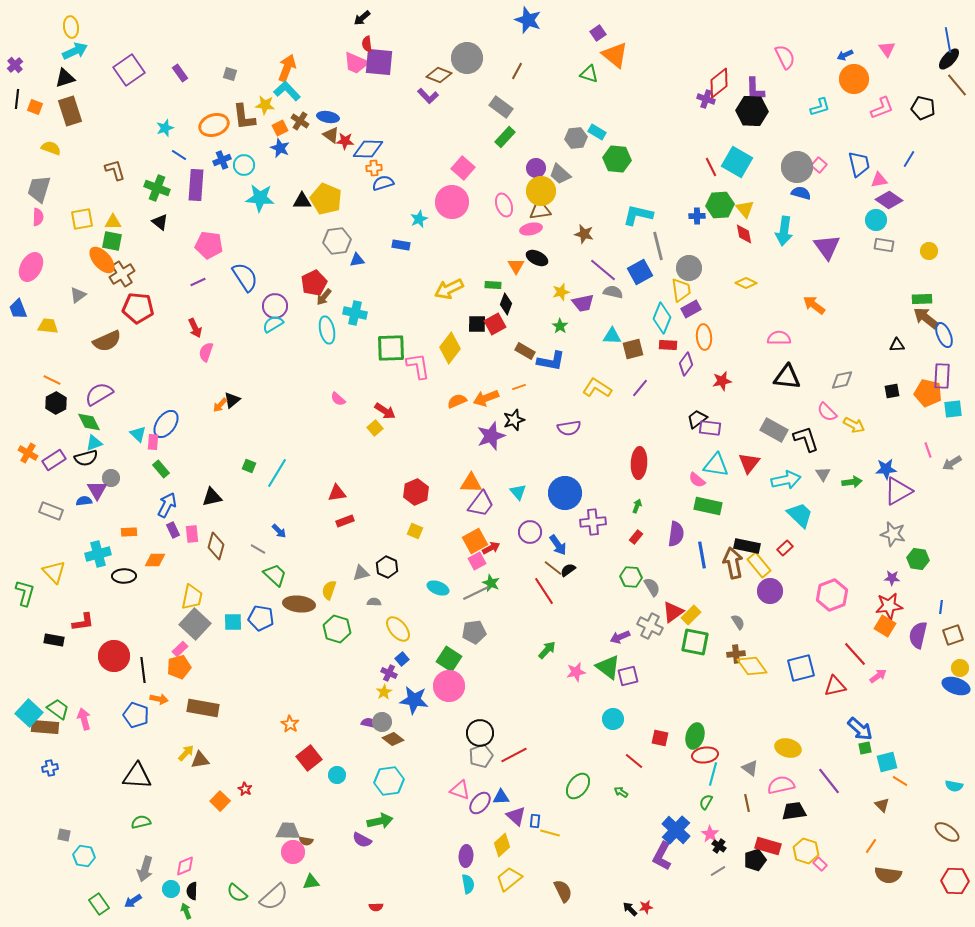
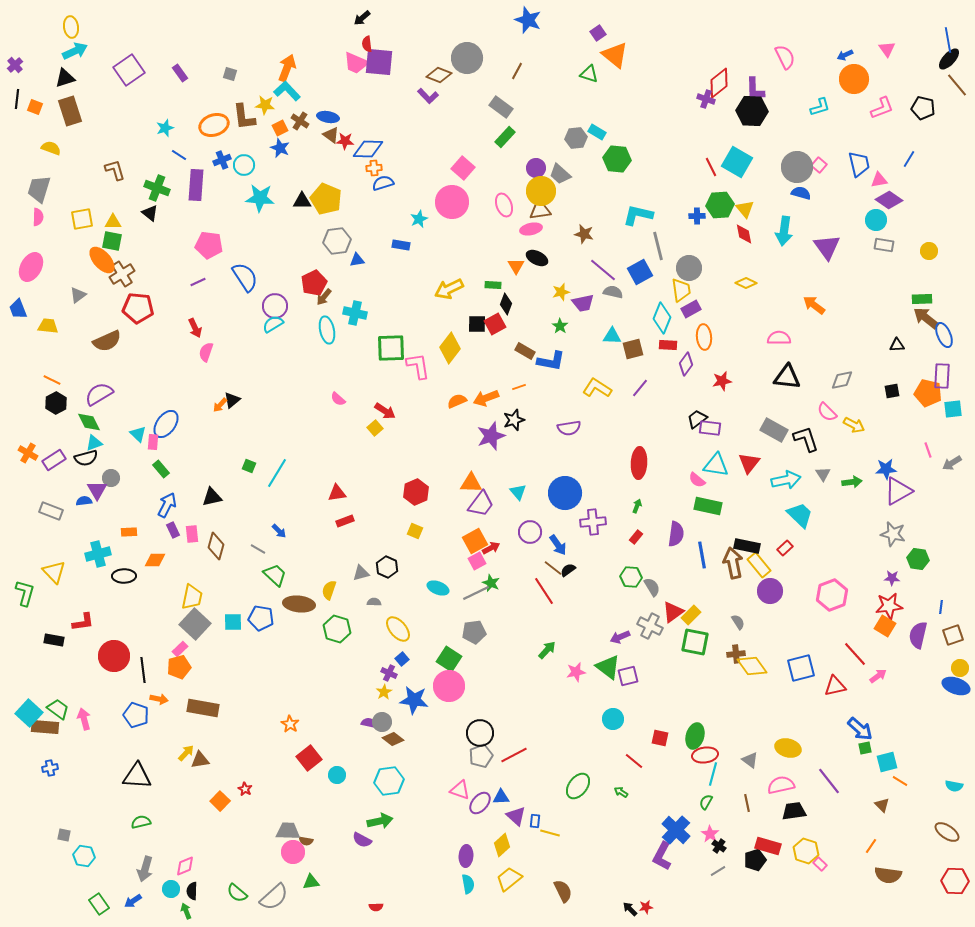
black triangle at (160, 222): moved 10 px left, 9 px up
gray triangle at (750, 768): moved 8 px up
